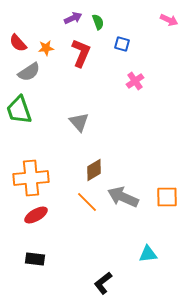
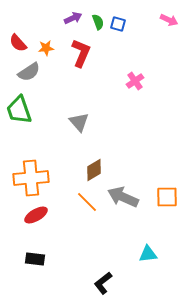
blue square: moved 4 px left, 20 px up
